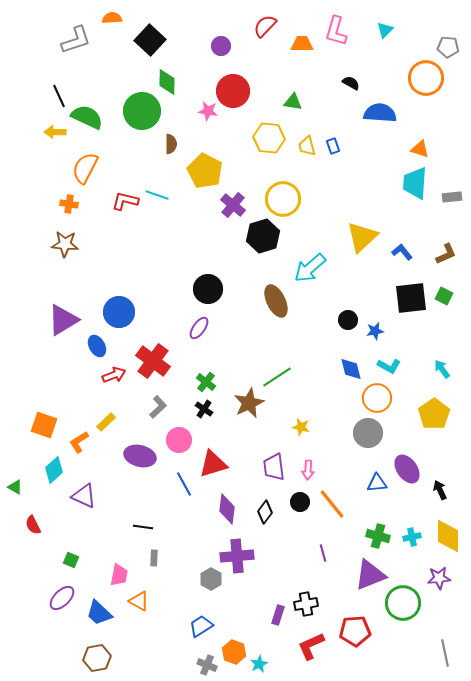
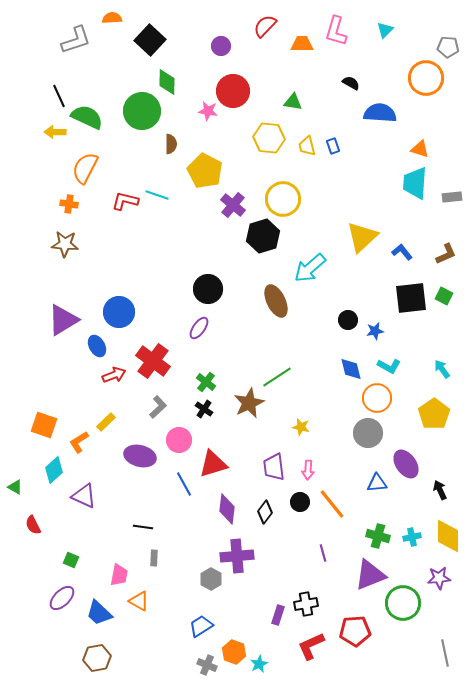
purple ellipse at (407, 469): moved 1 px left, 5 px up
